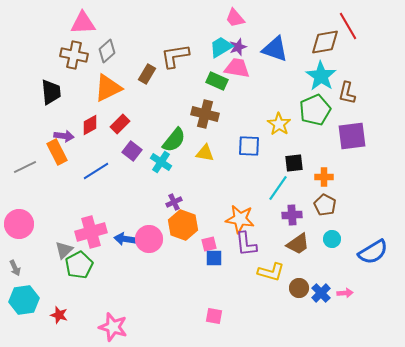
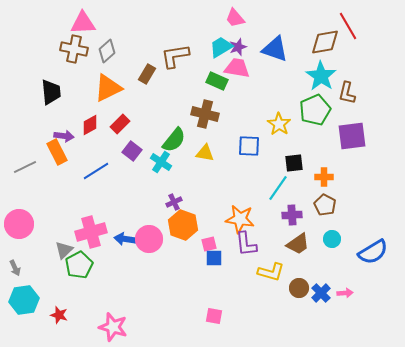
brown cross at (74, 55): moved 6 px up
